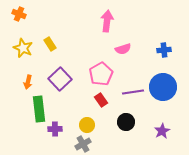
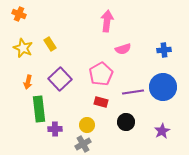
red rectangle: moved 2 px down; rotated 40 degrees counterclockwise
